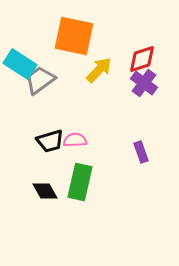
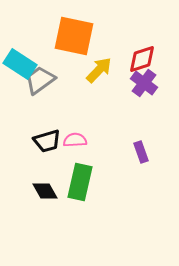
black trapezoid: moved 3 px left
